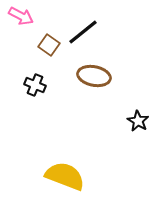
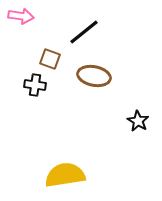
pink arrow: rotated 20 degrees counterclockwise
black line: moved 1 px right
brown square: moved 1 px right, 14 px down; rotated 15 degrees counterclockwise
black cross: rotated 15 degrees counterclockwise
yellow semicircle: moved 1 px up; rotated 30 degrees counterclockwise
